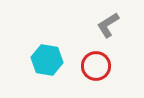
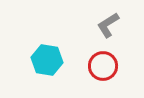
red circle: moved 7 px right
